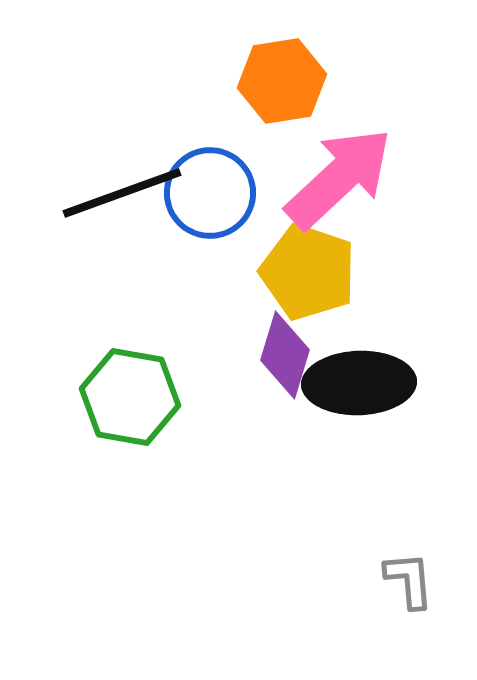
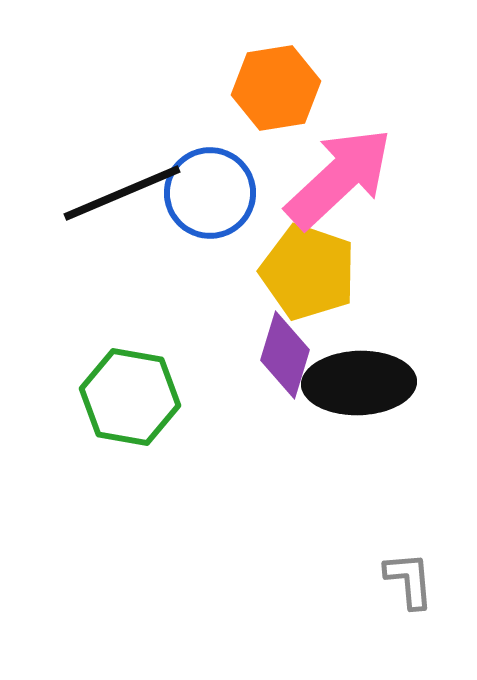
orange hexagon: moved 6 px left, 7 px down
black line: rotated 3 degrees counterclockwise
